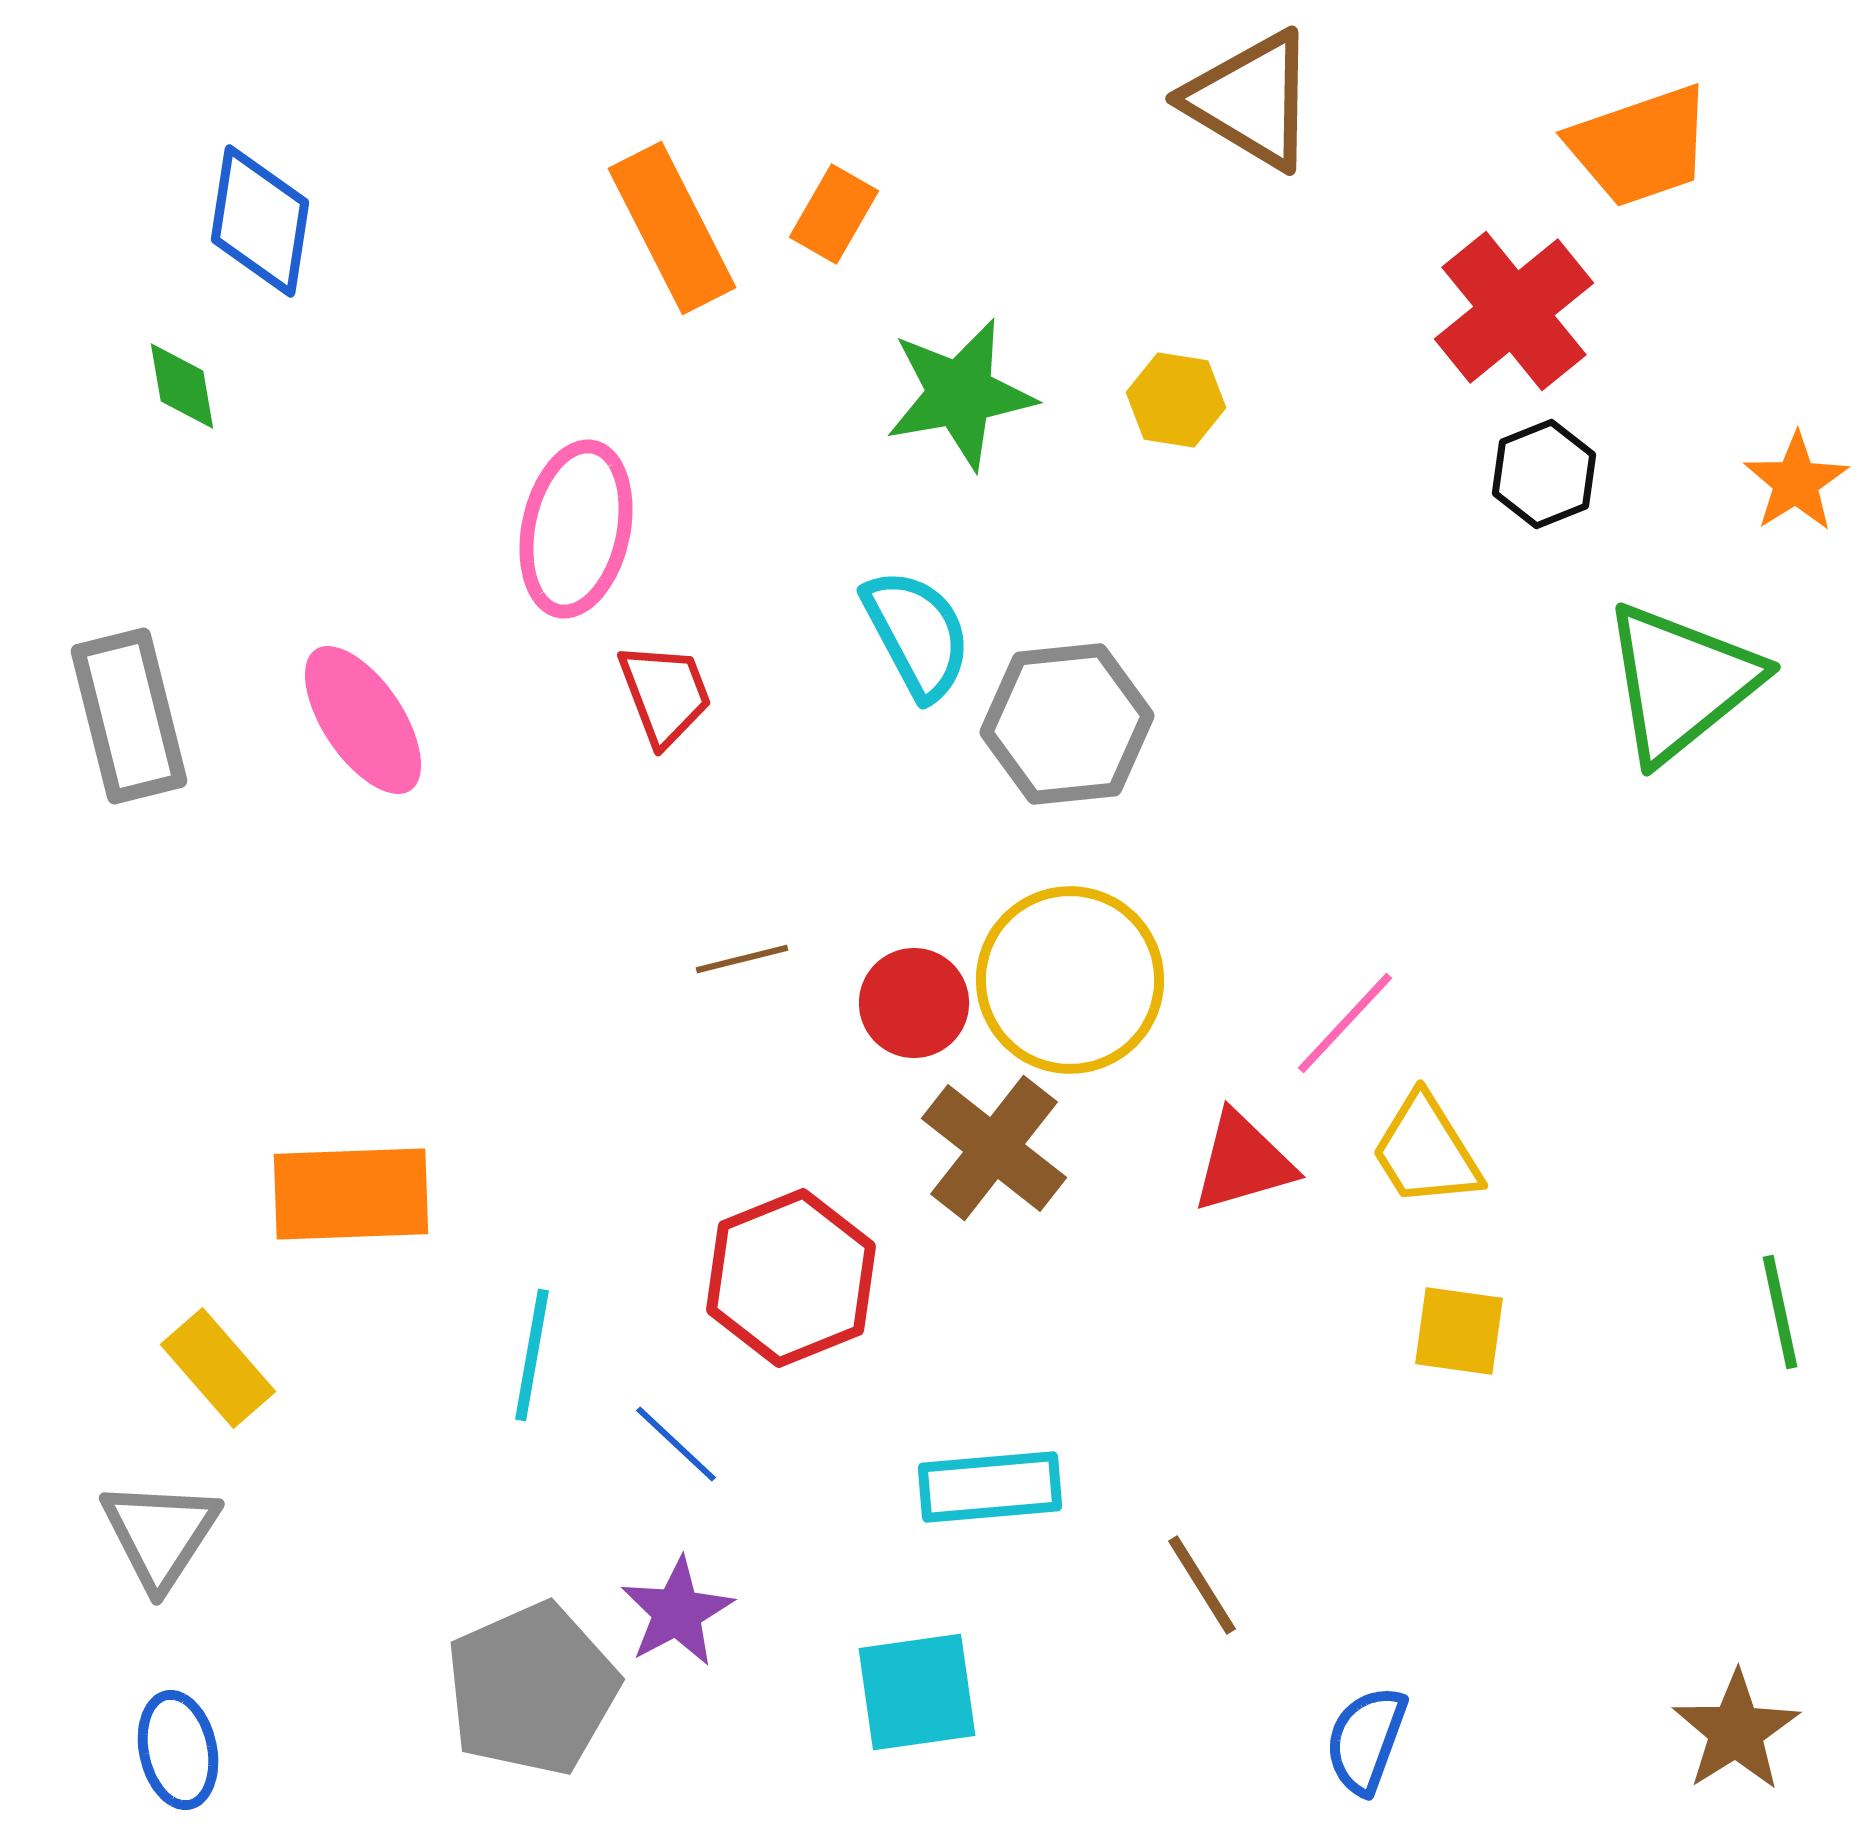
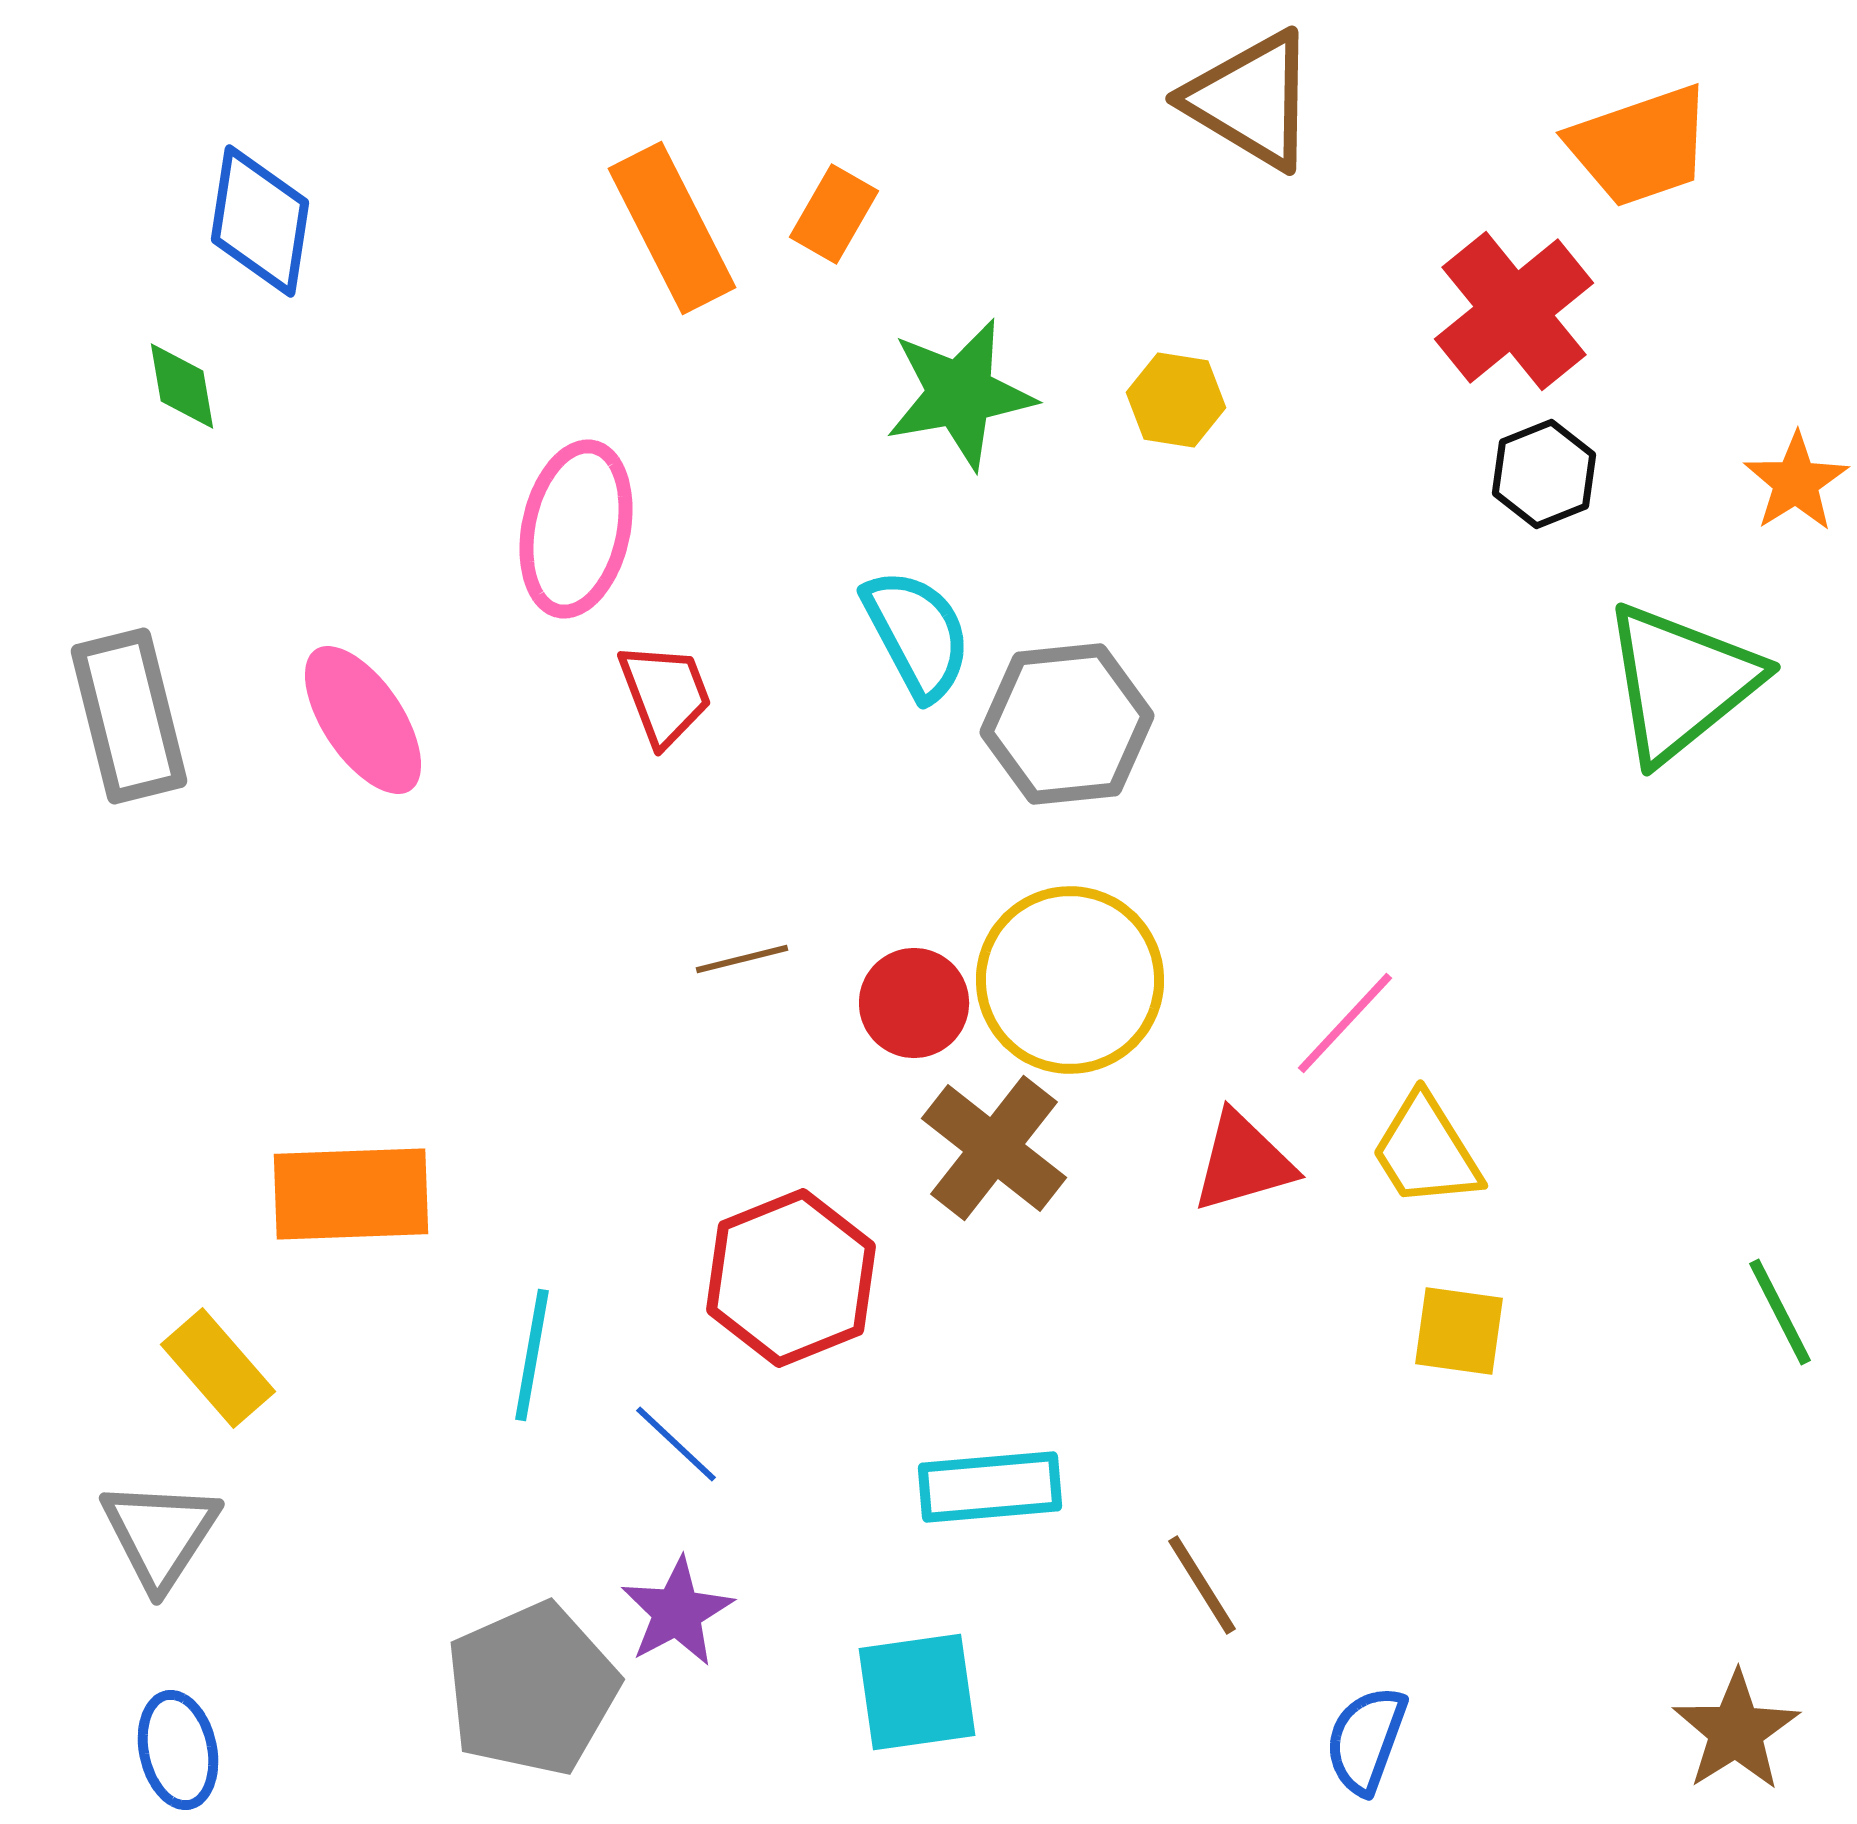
green line at (1780, 1312): rotated 15 degrees counterclockwise
